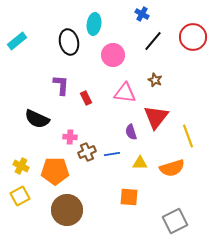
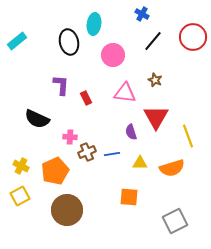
red triangle: rotated 8 degrees counterclockwise
orange pentagon: rotated 24 degrees counterclockwise
